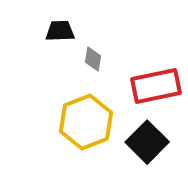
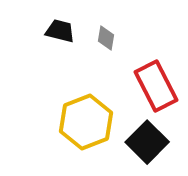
black trapezoid: rotated 16 degrees clockwise
gray diamond: moved 13 px right, 21 px up
red rectangle: rotated 75 degrees clockwise
